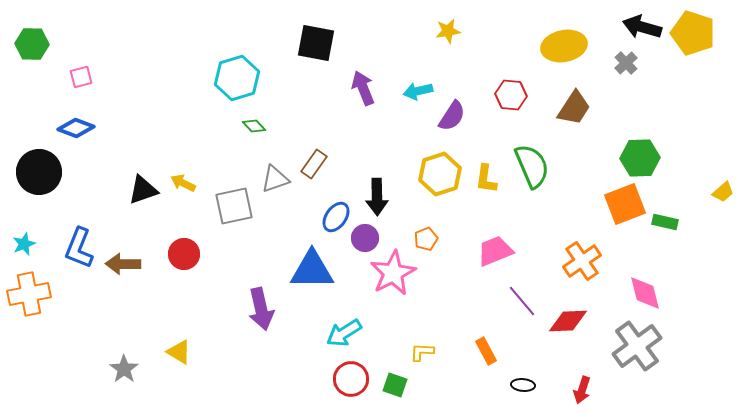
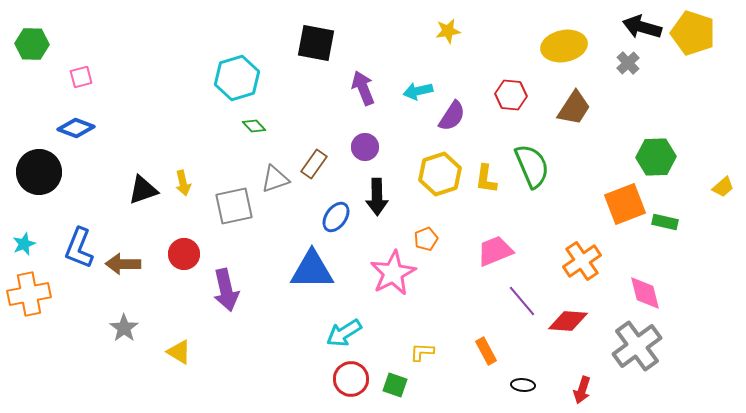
gray cross at (626, 63): moved 2 px right
green hexagon at (640, 158): moved 16 px right, 1 px up
yellow arrow at (183, 183): rotated 130 degrees counterclockwise
yellow trapezoid at (723, 192): moved 5 px up
purple circle at (365, 238): moved 91 px up
purple arrow at (261, 309): moved 35 px left, 19 px up
red diamond at (568, 321): rotated 6 degrees clockwise
gray star at (124, 369): moved 41 px up
